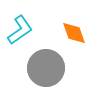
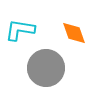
cyan L-shape: rotated 136 degrees counterclockwise
